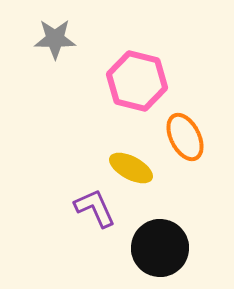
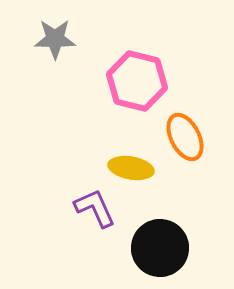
yellow ellipse: rotated 18 degrees counterclockwise
